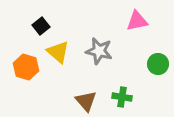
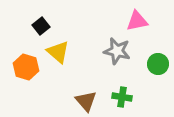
gray star: moved 18 px right
